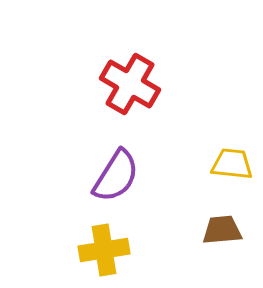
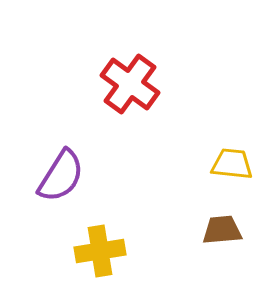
red cross: rotated 6 degrees clockwise
purple semicircle: moved 55 px left
yellow cross: moved 4 px left, 1 px down
